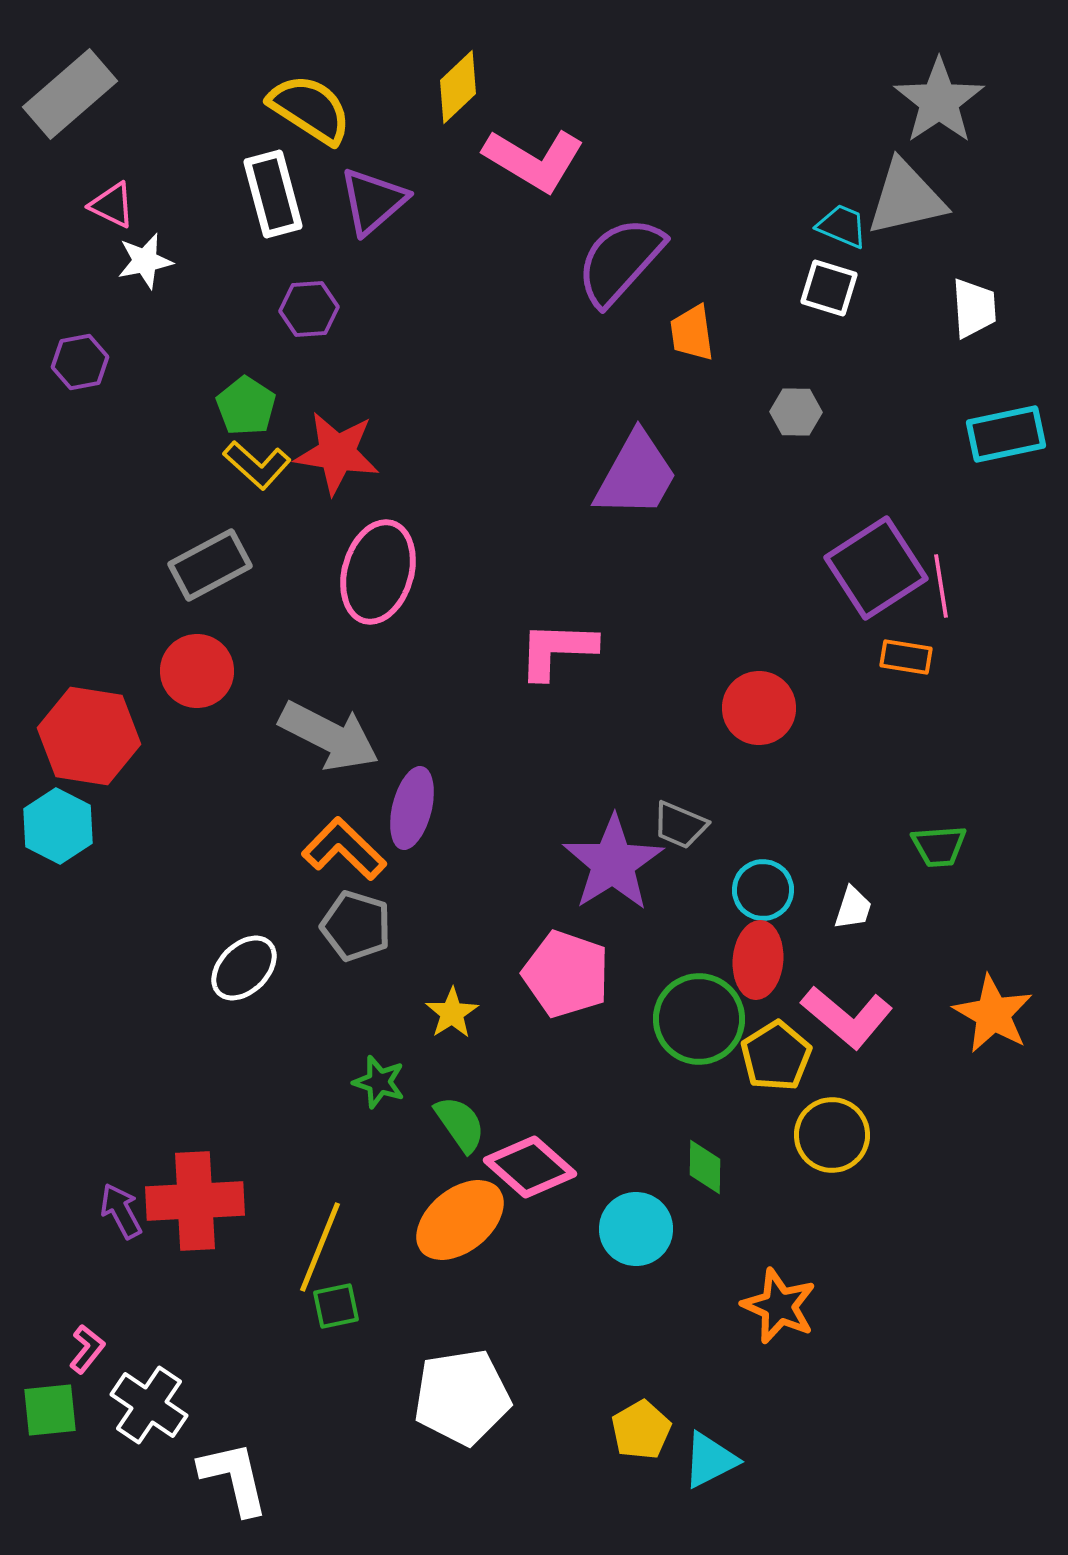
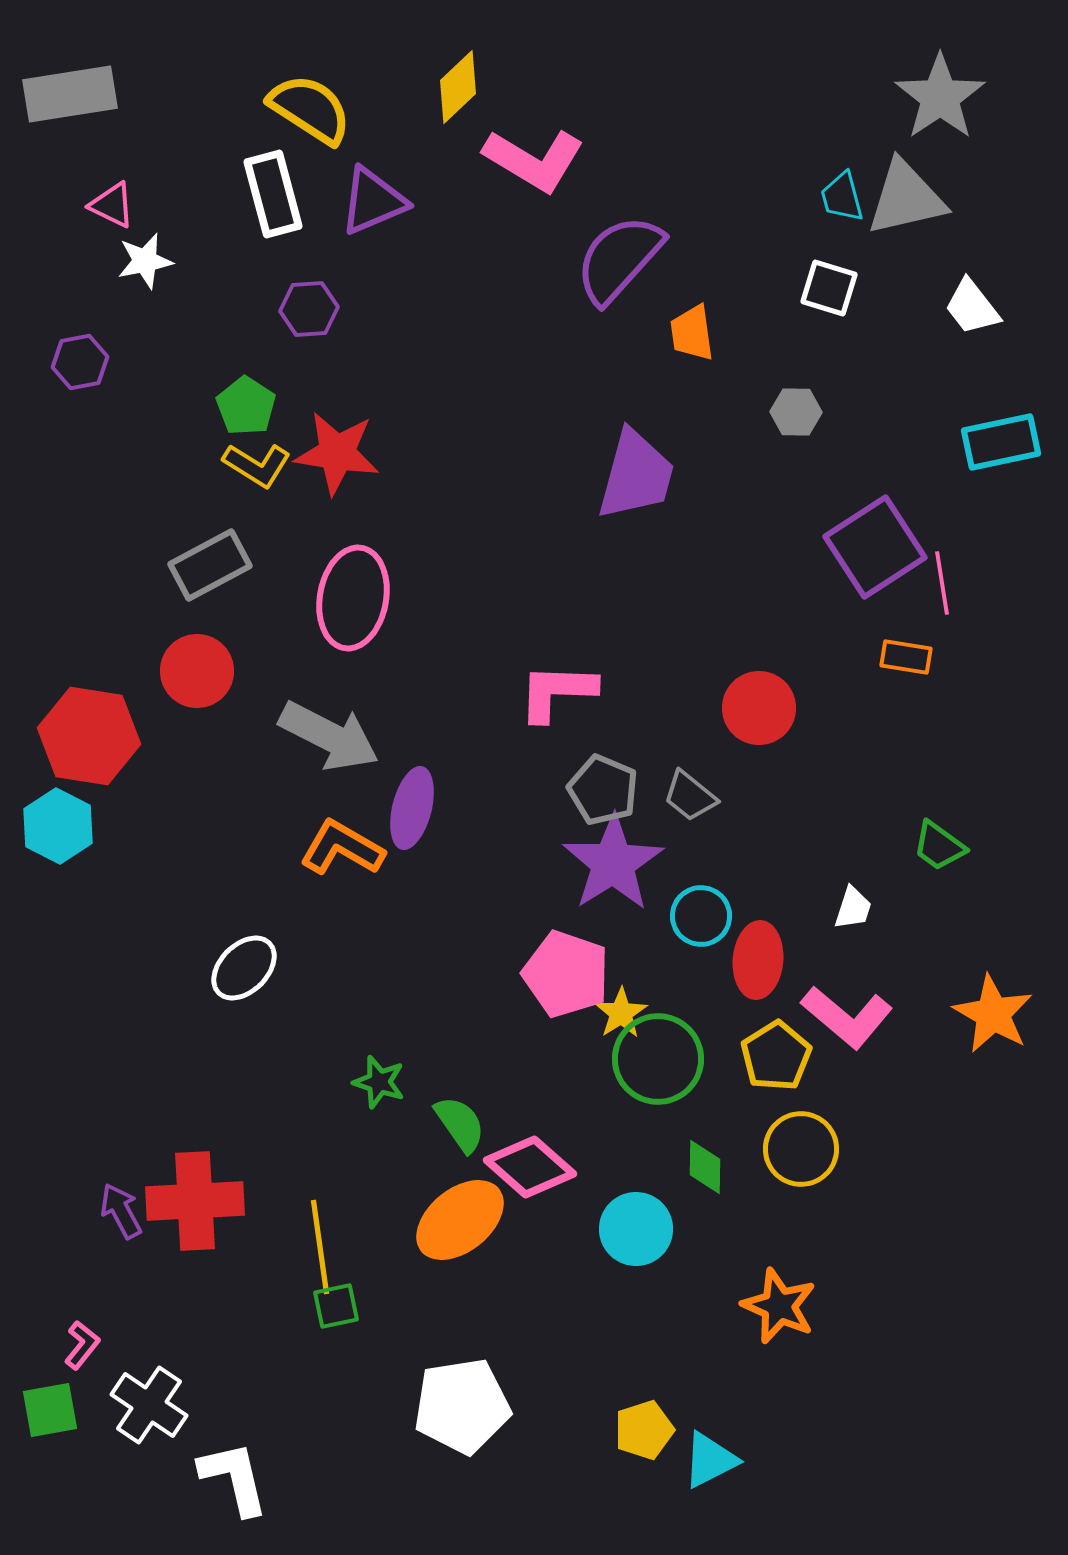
gray rectangle at (70, 94): rotated 32 degrees clockwise
gray star at (939, 101): moved 1 px right, 4 px up
purple triangle at (373, 201): rotated 18 degrees clockwise
cyan trapezoid at (842, 226): moved 29 px up; rotated 128 degrees counterclockwise
purple semicircle at (620, 261): moved 1 px left, 2 px up
white trapezoid at (974, 308): moved 2 px left, 1 px up; rotated 146 degrees clockwise
cyan rectangle at (1006, 434): moved 5 px left, 8 px down
yellow L-shape at (257, 465): rotated 10 degrees counterclockwise
purple trapezoid at (636, 475): rotated 14 degrees counterclockwise
purple square at (876, 568): moved 1 px left, 21 px up
pink ellipse at (378, 572): moved 25 px left, 26 px down; rotated 6 degrees counterclockwise
pink line at (941, 586): moved 1 px right, 3 px up
pink L-shape at (557, 650): moved 42 px down
gray trapezoid at (680, 825): moved 10 px right, 29 px up; rotated 16 degrees clockwise
green trapezoid at (939, 846): rotated 40 degrees clockwise
orange L-shape at (344, 849): moved 2 px left, 1 px up; rotated 14 degrees counterclockwise
cyan circle at (763, 890): moved 62 px left, 26 px down
gray pentagon at (356, 926): moved 247 px right, 136 px up; rotated 6 degrees clockwise
yellow star at (452, 1013): moved 169 px right
green circle at (699, 1019): moved 41 px left, 40 px down
yellow circle at (832, 1135): moved 31 px left, 14 px down
yellow line at (320, 1247): rotated 30 degrees counterclockwise
pink L-shape at (87, 1349): moved 5 px left, 4 px up
white pentagon at (462, 1397): moved 9 px down
green square at (50, 1410): rotated 4 degrees counterclockwise
yellow pentagon at (641, 1430): moved 3 px right; rotated 12 degrees clockwise
